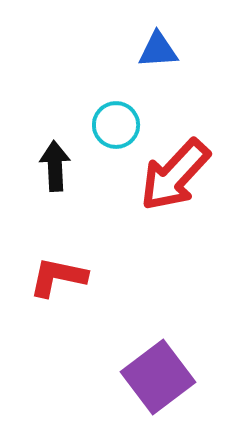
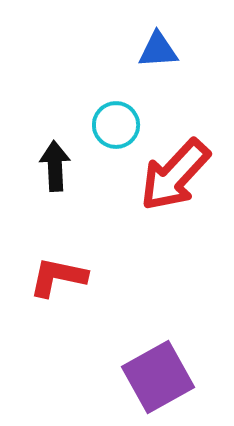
purple square: rotated 8 degrees clockwise
